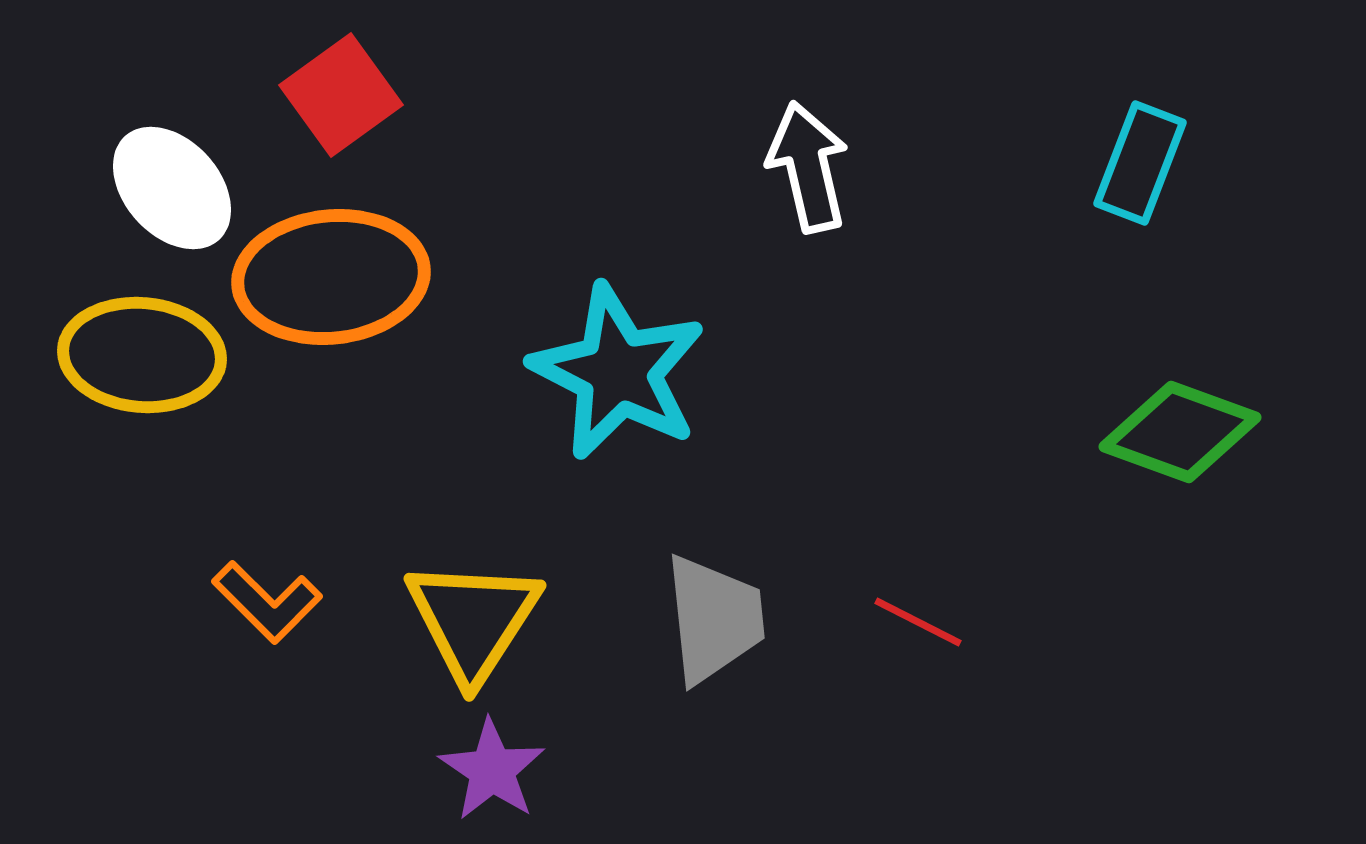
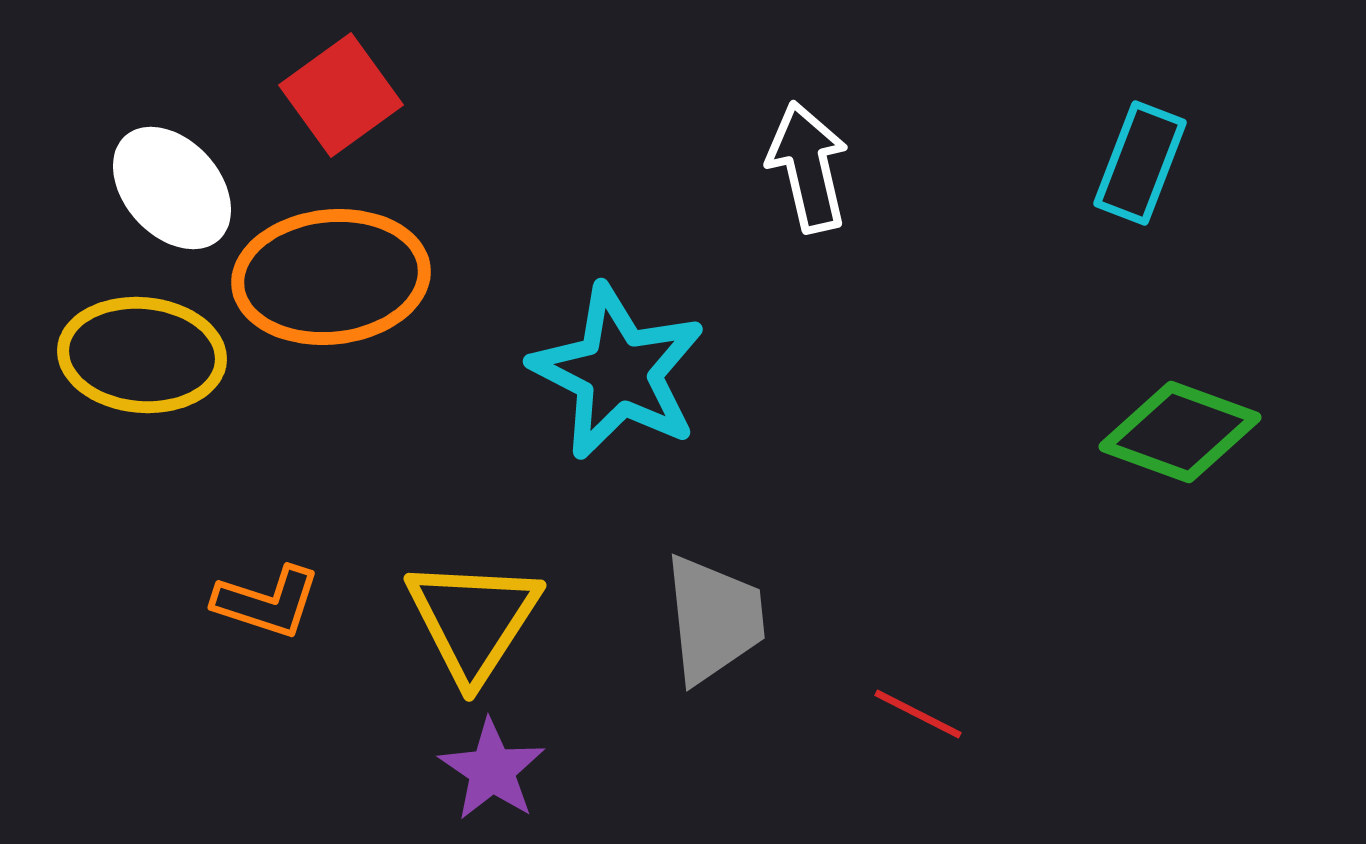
orange L-shape: rotated 27 degrees counterclockwise
red line: moved 92 px down
